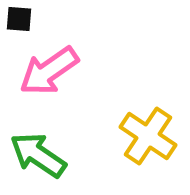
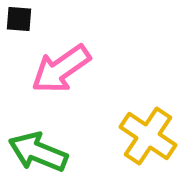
pink arrow: moved 12 px right, 2 px up
green arrow: moved 3 px up; rotated 12 degrees counterclockwise
